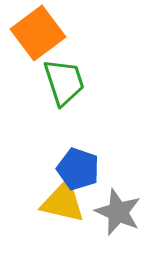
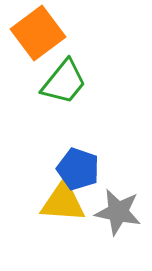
green trapezoid: rotated 57 degrees clockwise
yellow triangle: rotated 9 degrees counterclockwise
gray star: rotated 12 degrees counterclockwise
